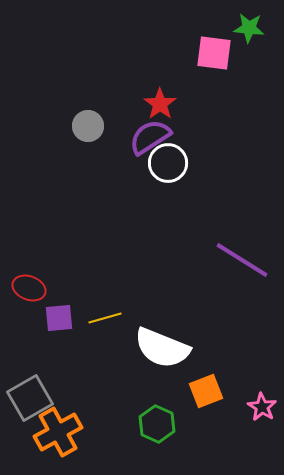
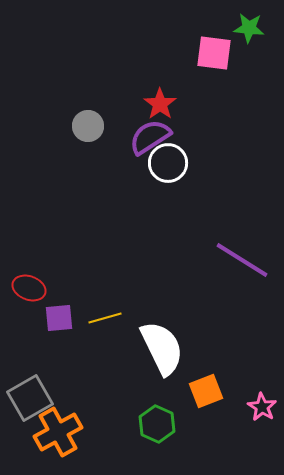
white semicircle: rotated 138 degrees counterclockwise
